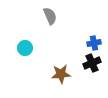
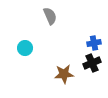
brown star: moved 3 px right
